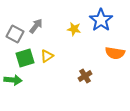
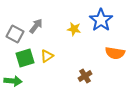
green arrow: moved 1 px down
